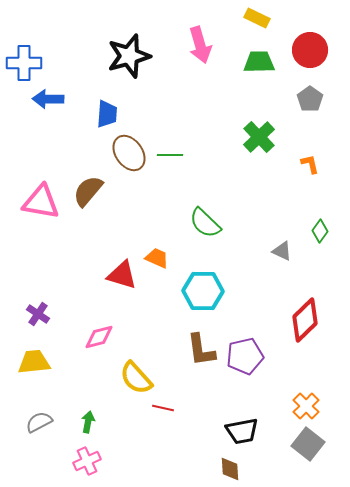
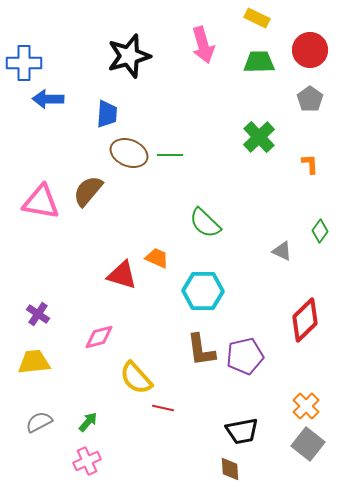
pink arrow: moved 3 px right
brown ellipse: rotated 33 degrees counterclockwise
orange L-shape: rotated 10 degrees clockwise
green arrow: rotated 30 degrees clockwise
